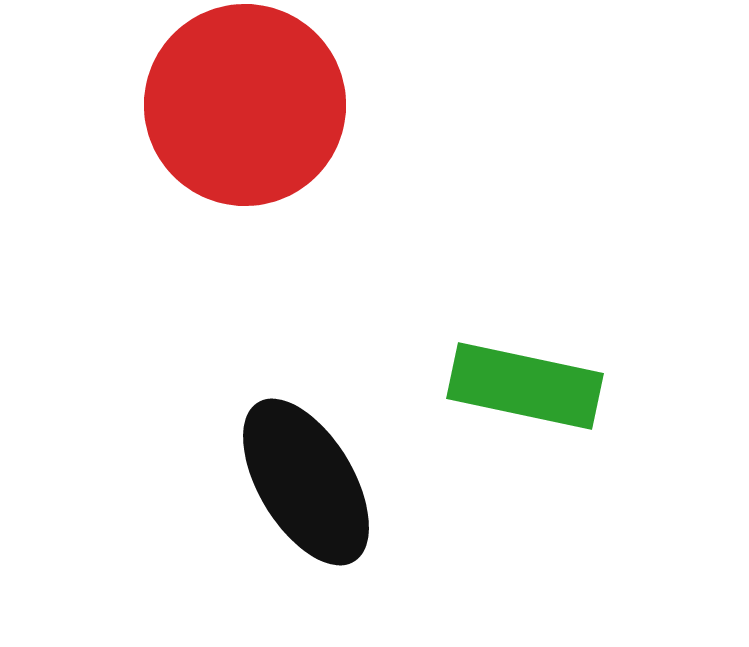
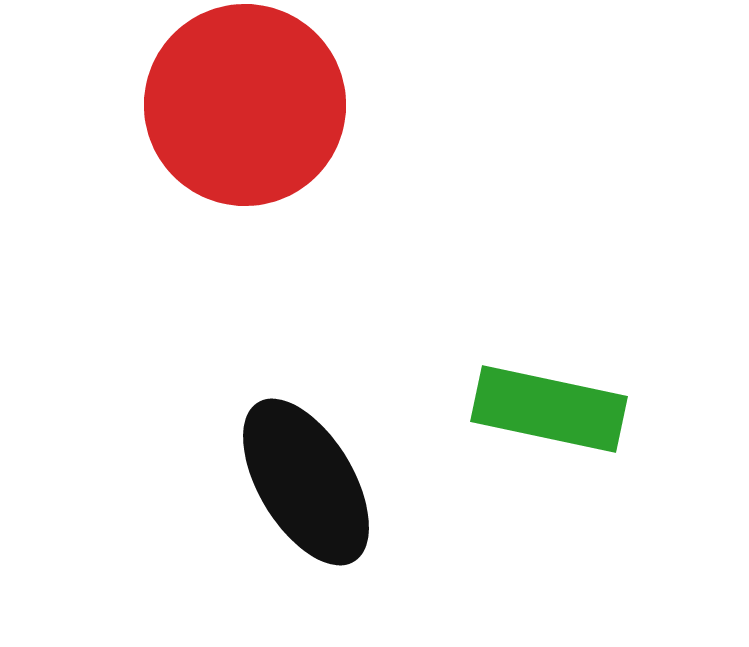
green rectangle: moved 24 px right, 23 px down
